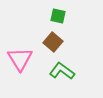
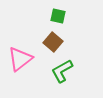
pink triangle: rotated 24 degrees clockwise
green L-shape: rotated 65 degrees counterclockwise
